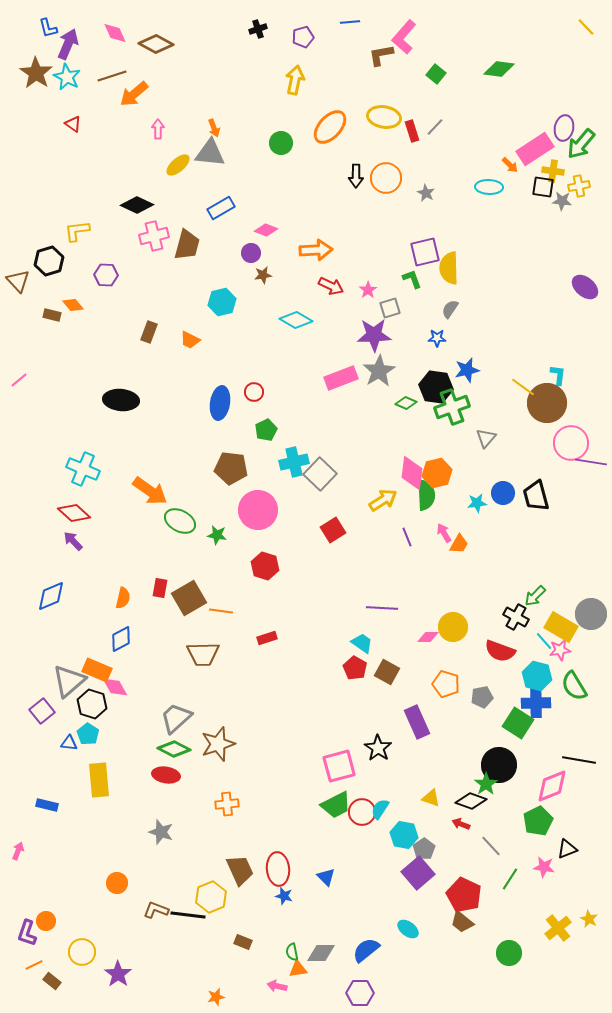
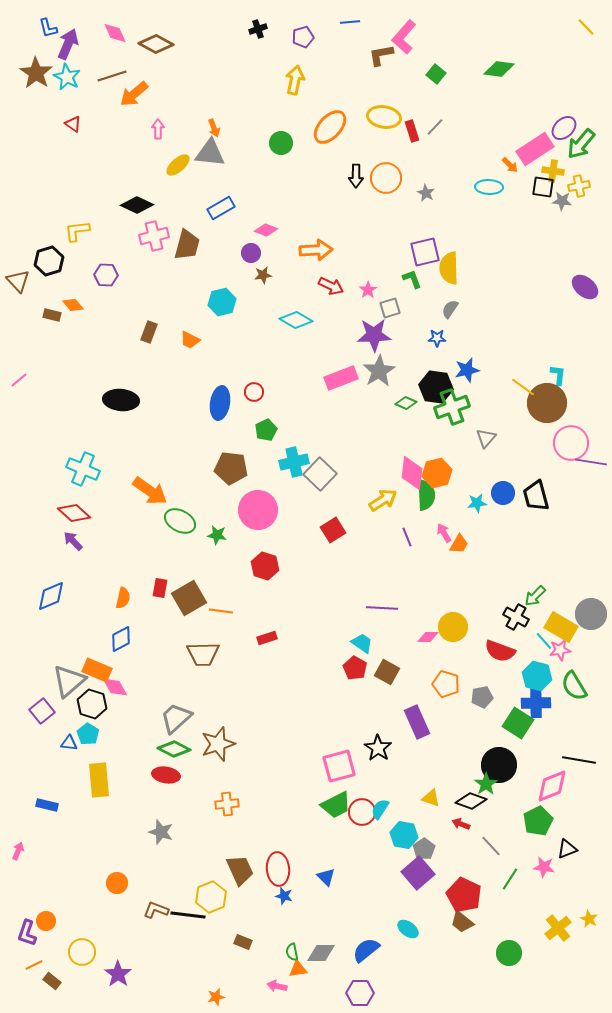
purple ellipse at (564, 128): rotated 35 degrees clockwise
